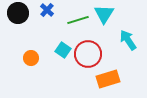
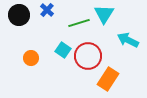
black circle: moved 1 px right, 2 px down
green line: moved 1 px right, 3 px down
cyan arrow: rotated 30 degrees counterclockwise
red circle: moved 2 px down
orange rectangle: rotated 40 degrees counterclockwise
